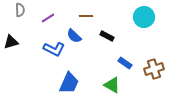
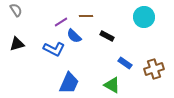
gray semicircle: moved 4 px left; rotated 32 degrees counterclockwise
purple line: moved 13 px right, 4 px down
black triangle: moved 6 px right, 2 px down
